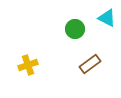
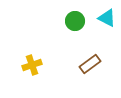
green circle: moved 8 px up
yellow cross: moved 4 px right
